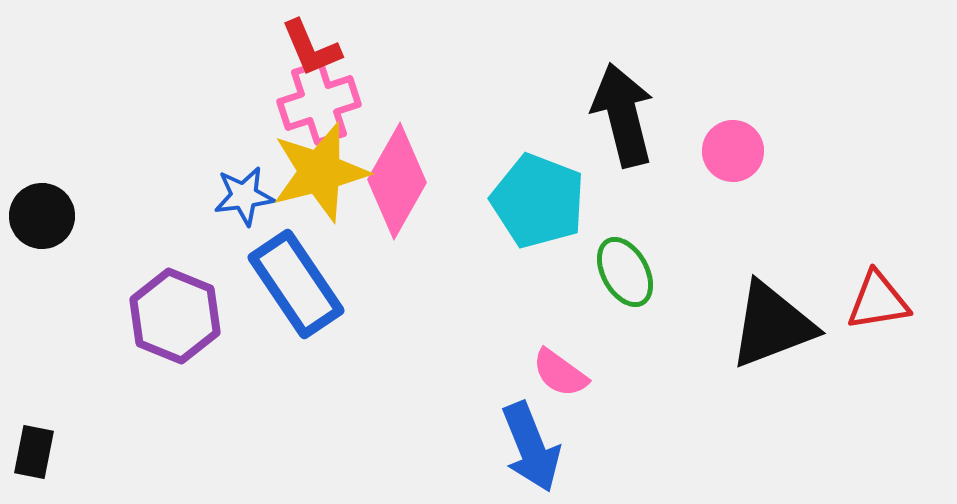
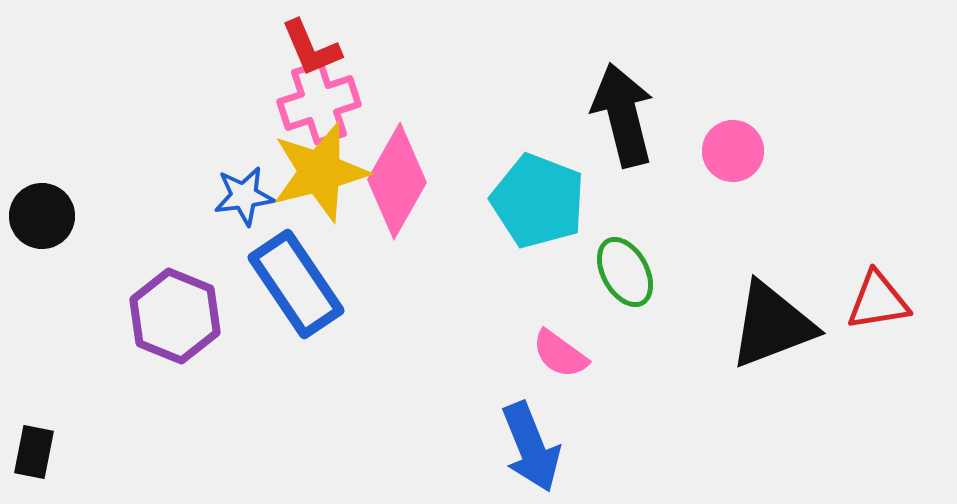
pink semicircle: moved 19 px up
